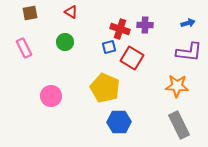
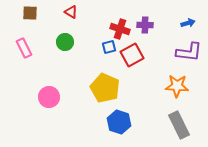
brown square: rotated 14 degrees clockwise
red square: moved 3 px up; rotated 30 degrees clockwise
pink circle: moved 2 px left, 1 px down
blue hexagon: rotated 20 degrees clockwise
